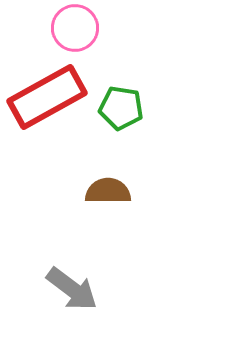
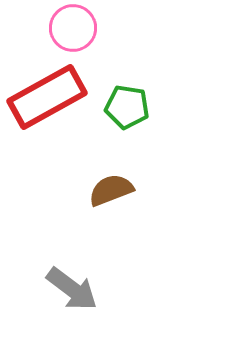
pink circle: moved 2 px left
green pentagon: moved 6 px right, 1 px up
brown semicircle: moved 3 px right, 1 px up; rotated 21 degrees counterclockwise
